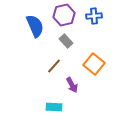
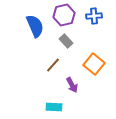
brown line: moved 1 px left, 1 px up
